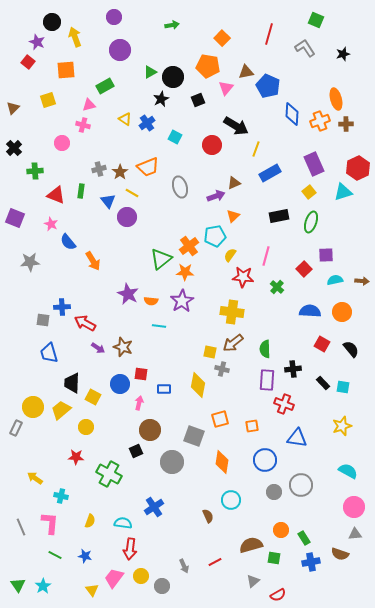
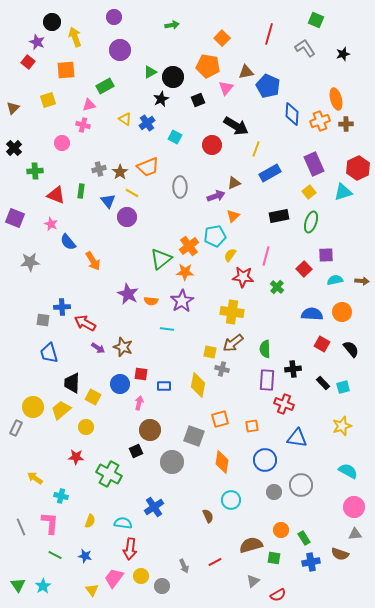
gray ellipse at (180, 187): rotated 15 degrees clockwise
blue semicircle at (310, 311): moved 2 px right, 3 px down
cyan line at (159, 326): moved 8 px right, 3 px down
cyan square at (343, 387): rotated 24 degrees counterclockwise
blue rectangle at (164, 389): moved 3 px up
